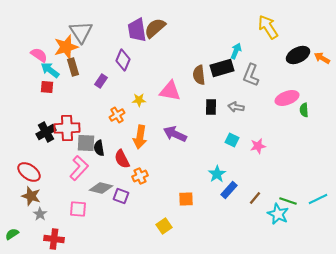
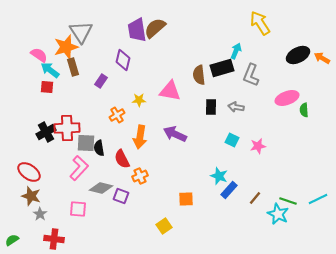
yellow arrow at (268, 27): moved 8 px left, 4 px up
purple diamond at (123, 60): rotated 10 degrees counterclockwise
cyan star at (217, 174): moved 2 px right, 2 px down; rotated 18 degrees counterclockwise
green semicircle at (12, 234): moved 6 px down
